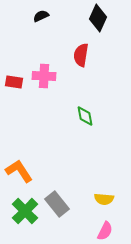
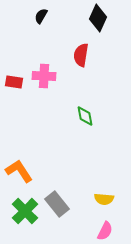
black semicircle: rotated 35 degrees counterclockwise
